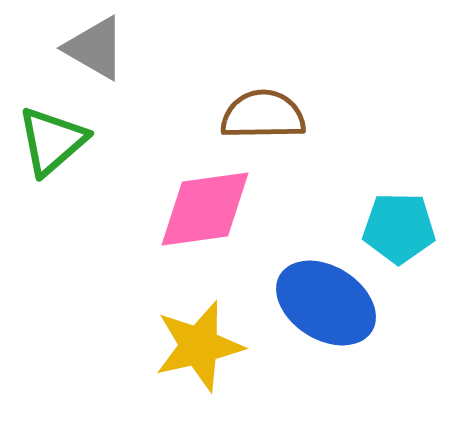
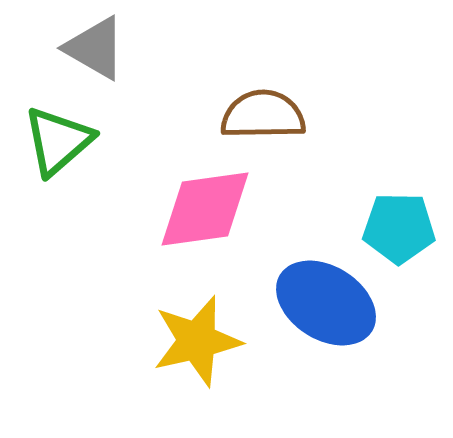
green triangle: moved 6 px right
yellow star: moved 2 px left, 5 px up
